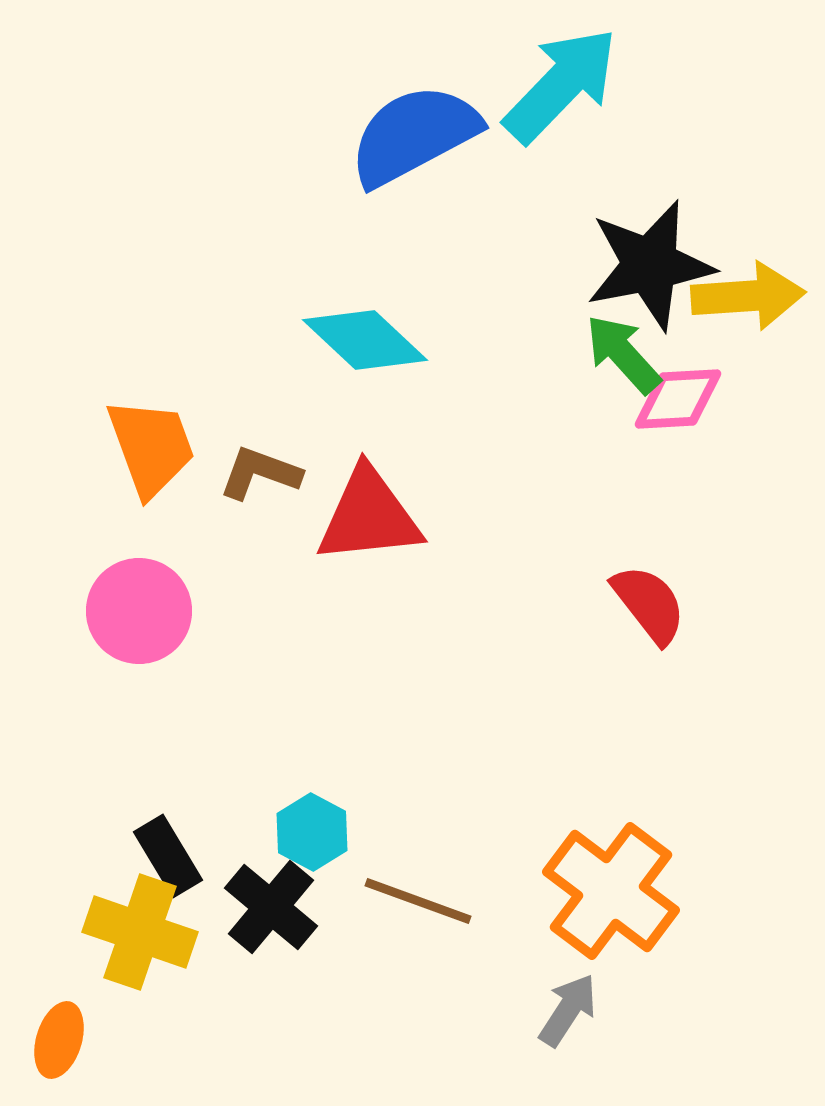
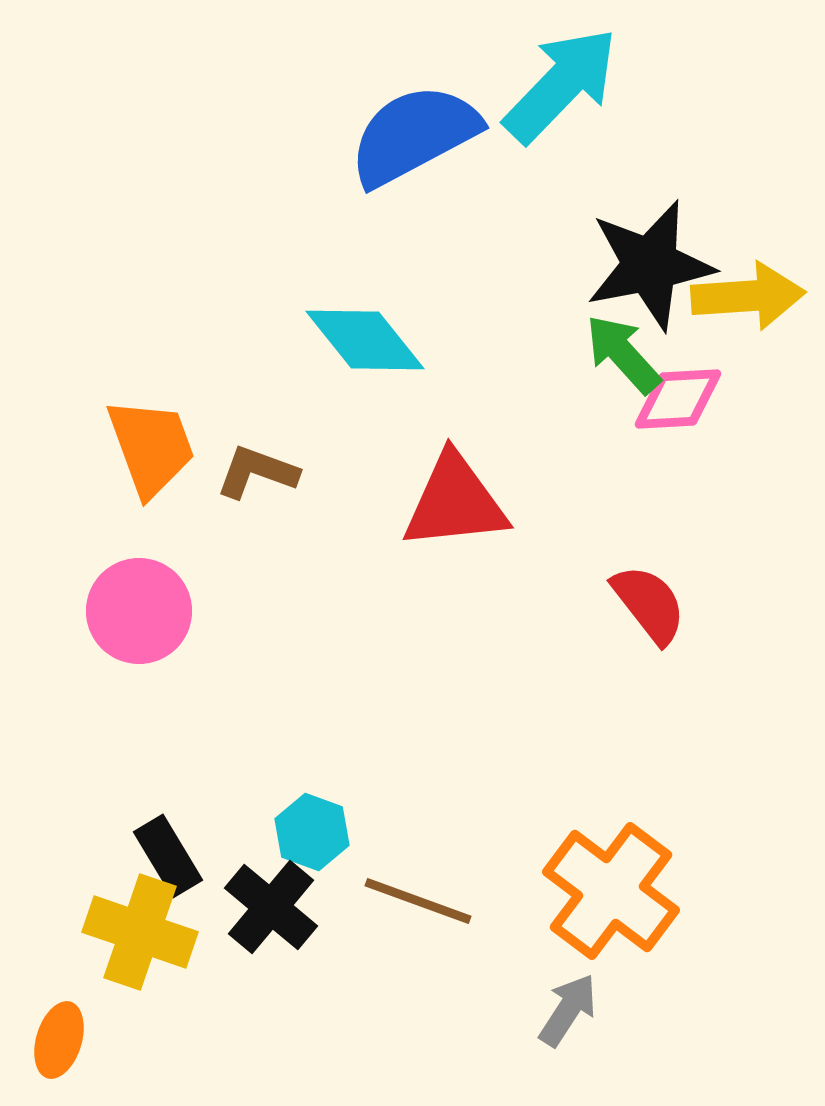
cyan diamond: rotated 8 degrees clockwise
brown L-shape: moved 3 px left, 1 px up
red triangle: moved 86 px right, 14 px up
cyan hexagon: rotated 8 degrees counterclockwise
